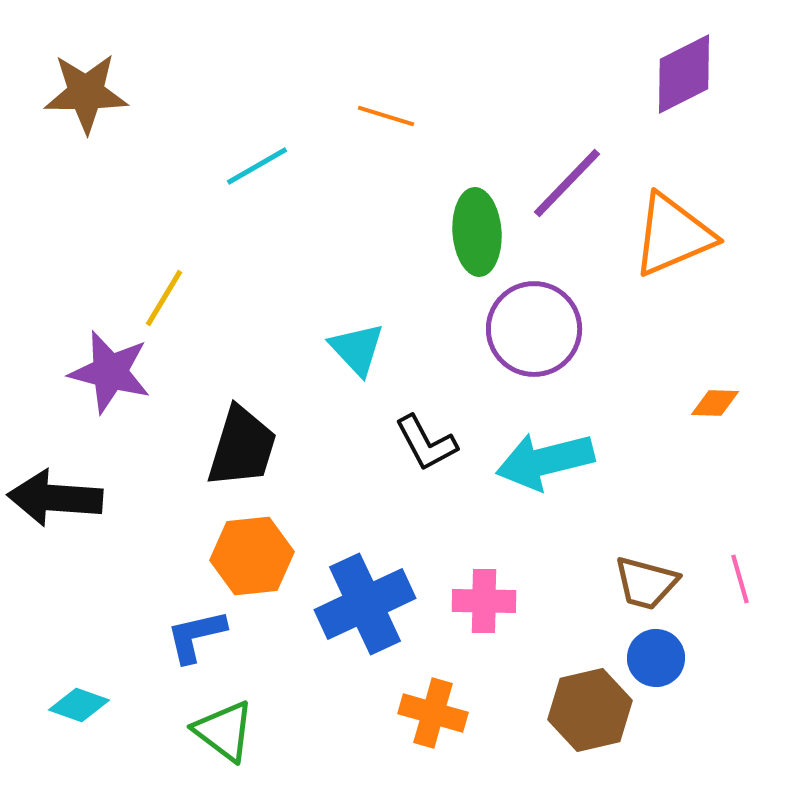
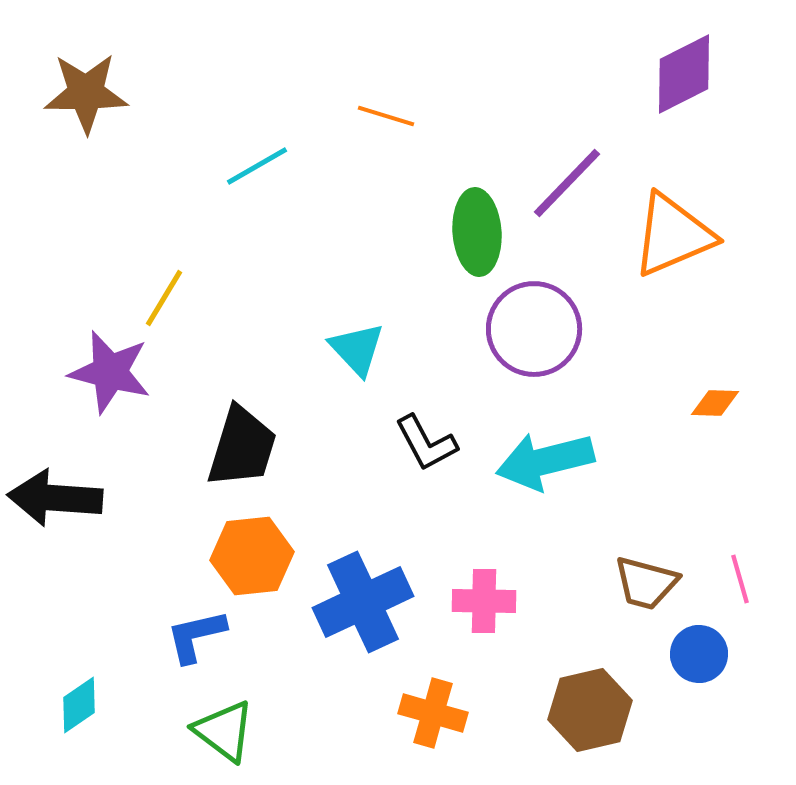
blue cross: moved 2 px left, 2 px up
blue circle: moved 43 px right, 4 px up
cyan diamond: rotated 54 degrees counterclockwise
